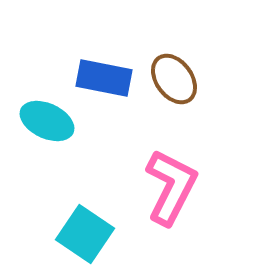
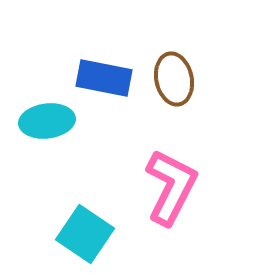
brown ellipse: rotated 24 degrees clockwise
cyan ellipse: rotated 32 degrees counterclockwise
